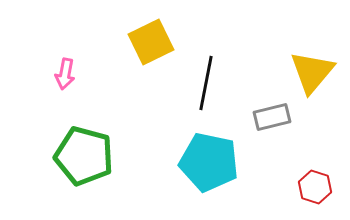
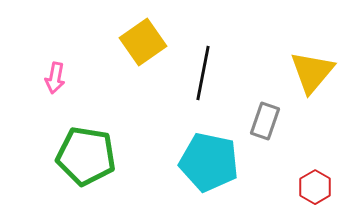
yellow square: moved 8 px left; rotated 9 degrees counterclockwise
pink arrow: moved 10 px left, 4 px down
black line: moved 3 px left, 10 px up
gray rectangle: moved 7 px left, 4 px down; rotated 57 degrees counterclockwise
green pentagon: moved 2 px right; rotated 6 degrees counterclockwise
red hexagon: rotated 12 degrees clockwise
